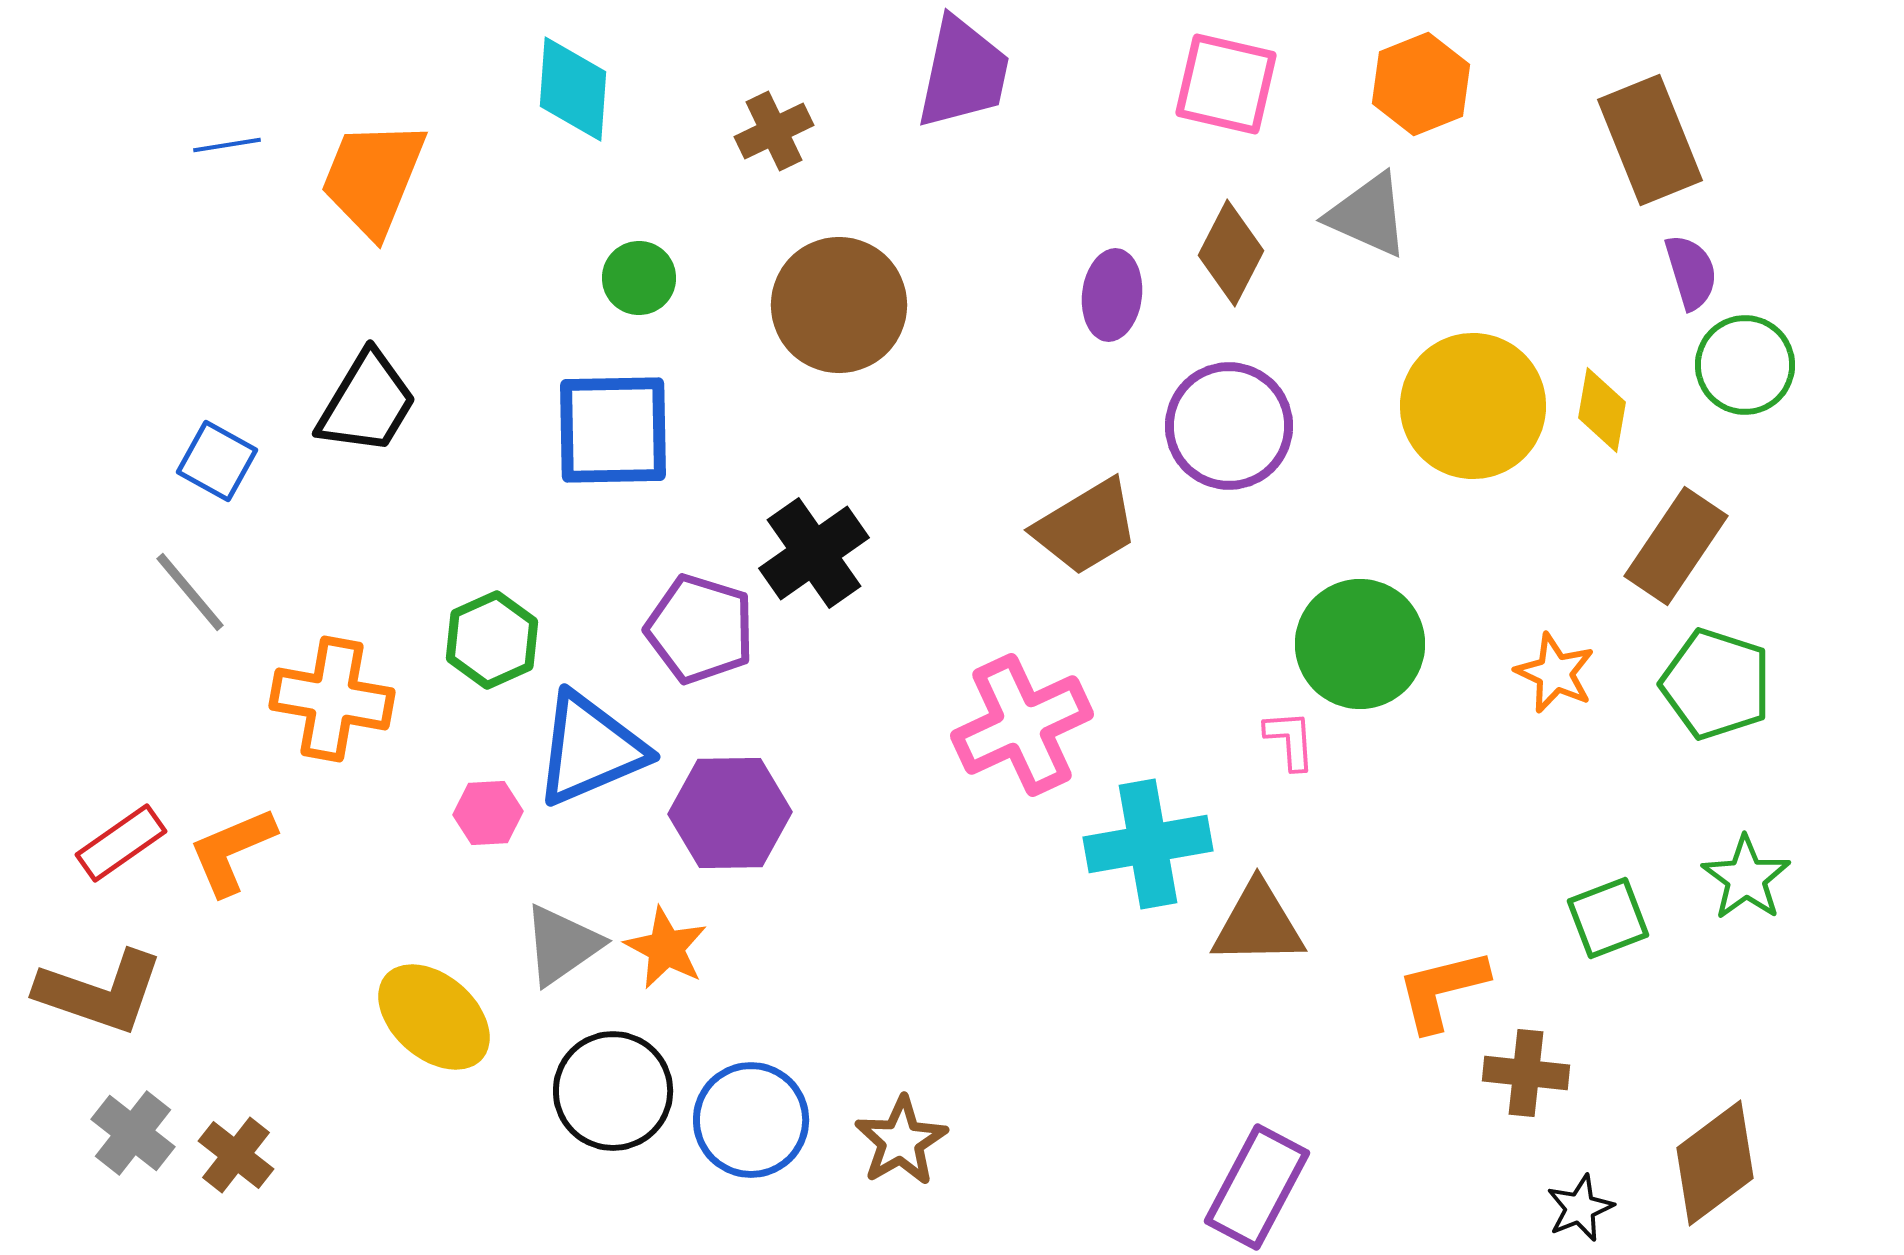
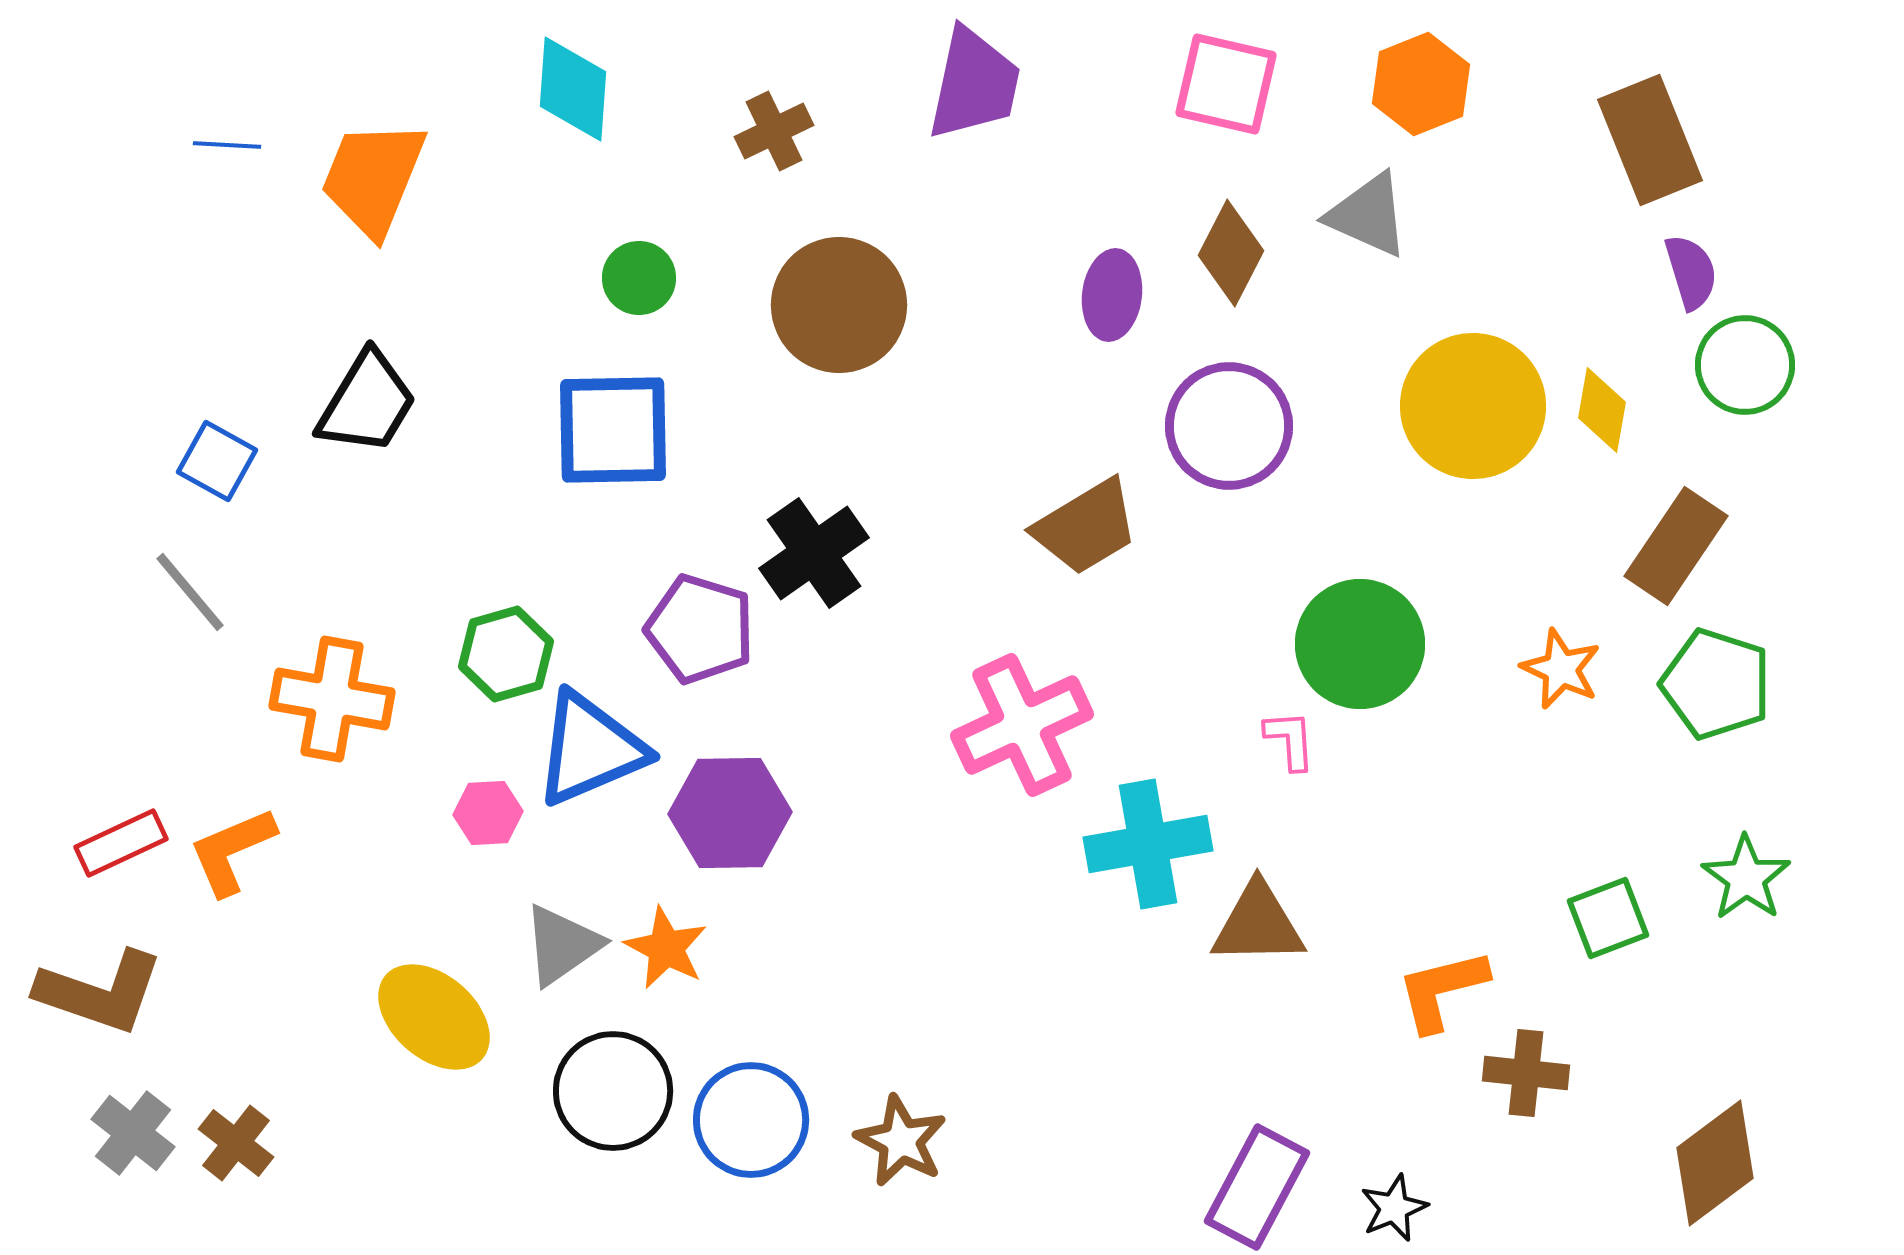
purple trapezoid at (963, 73): moved 11 px right, 11 px down
blue line at (227, 145): rotated 12 degrees clockwise
green hexagon at (492, 640): moved 14 px right, 14 px down; rotated 8 degrees clockwise
orange star at (1555, 673): moved 6 px right, 4 px up
red rectangle at (121, 843): rotated 10 degrees clockwise
brown star at (901, 1141): rotated 14 degrees counterclockwise
brown cross at (236, 1155): moved 12 px up
black star at (1580, 1208): moved 186 px left
